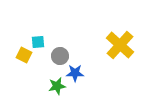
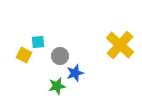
blue star: rotated 18 degrees counterclockwise
